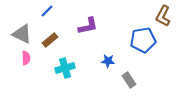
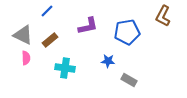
gray triangle: moved 1 px right, 1 px down
blue pentagon: moved 16 px left, 8 px up
cyan cross: rotated 24 degrees clockwise
gray rectangle: rotated 28 degrees counterclockwise
